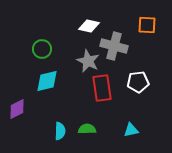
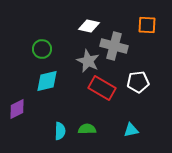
red rectangle: rotated 52 degrees counterclockwise
